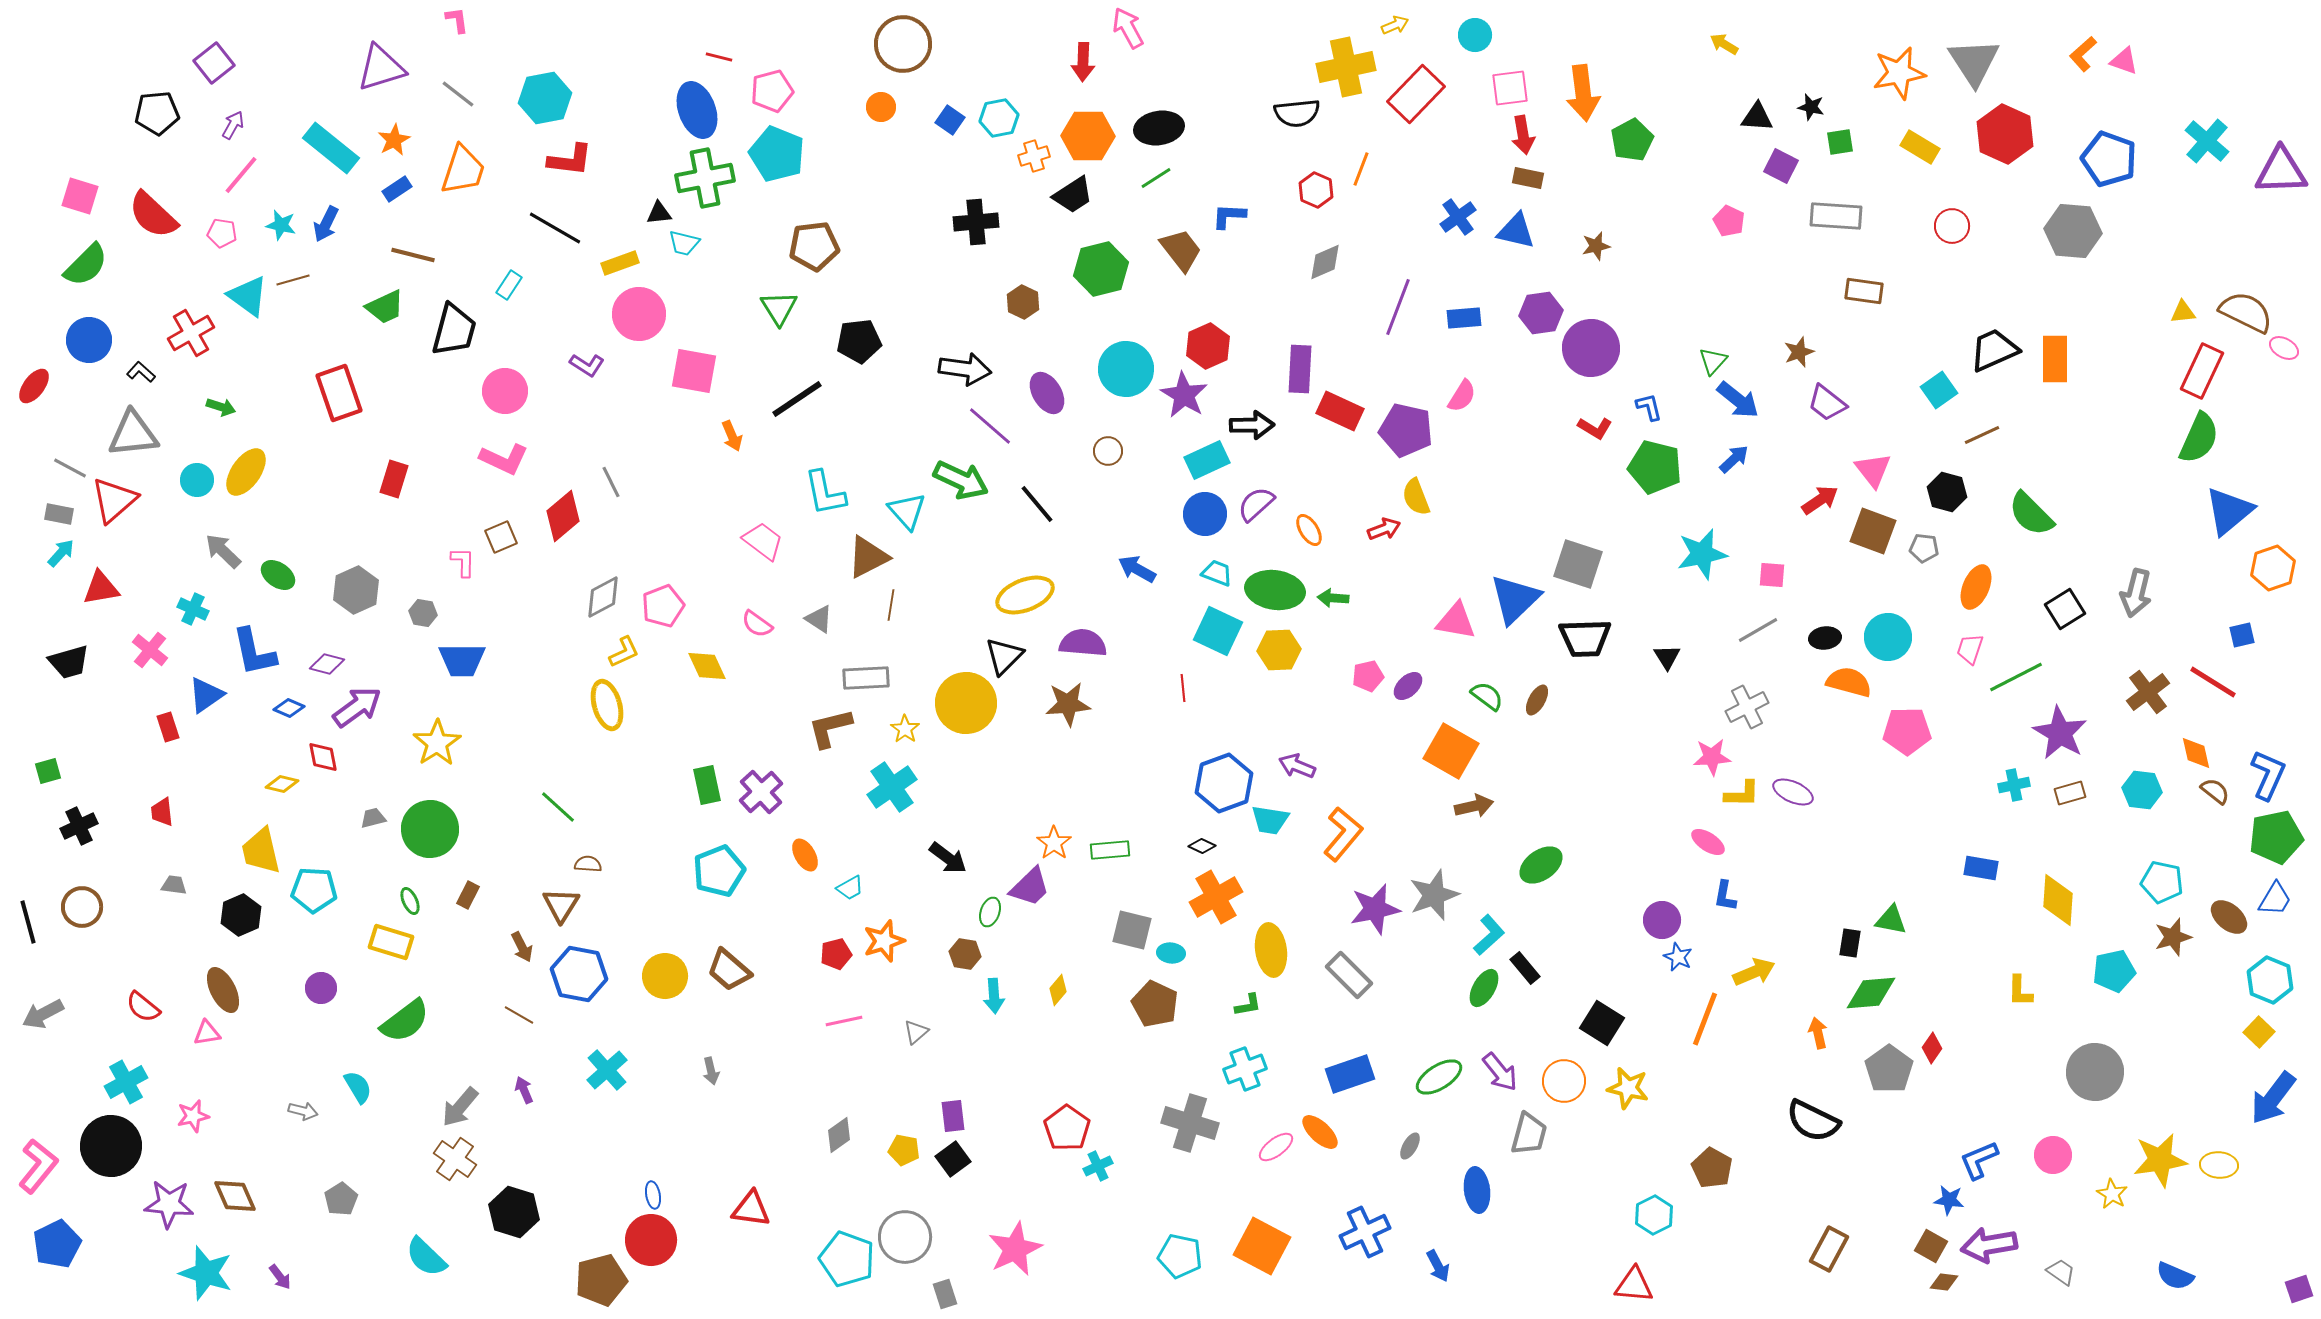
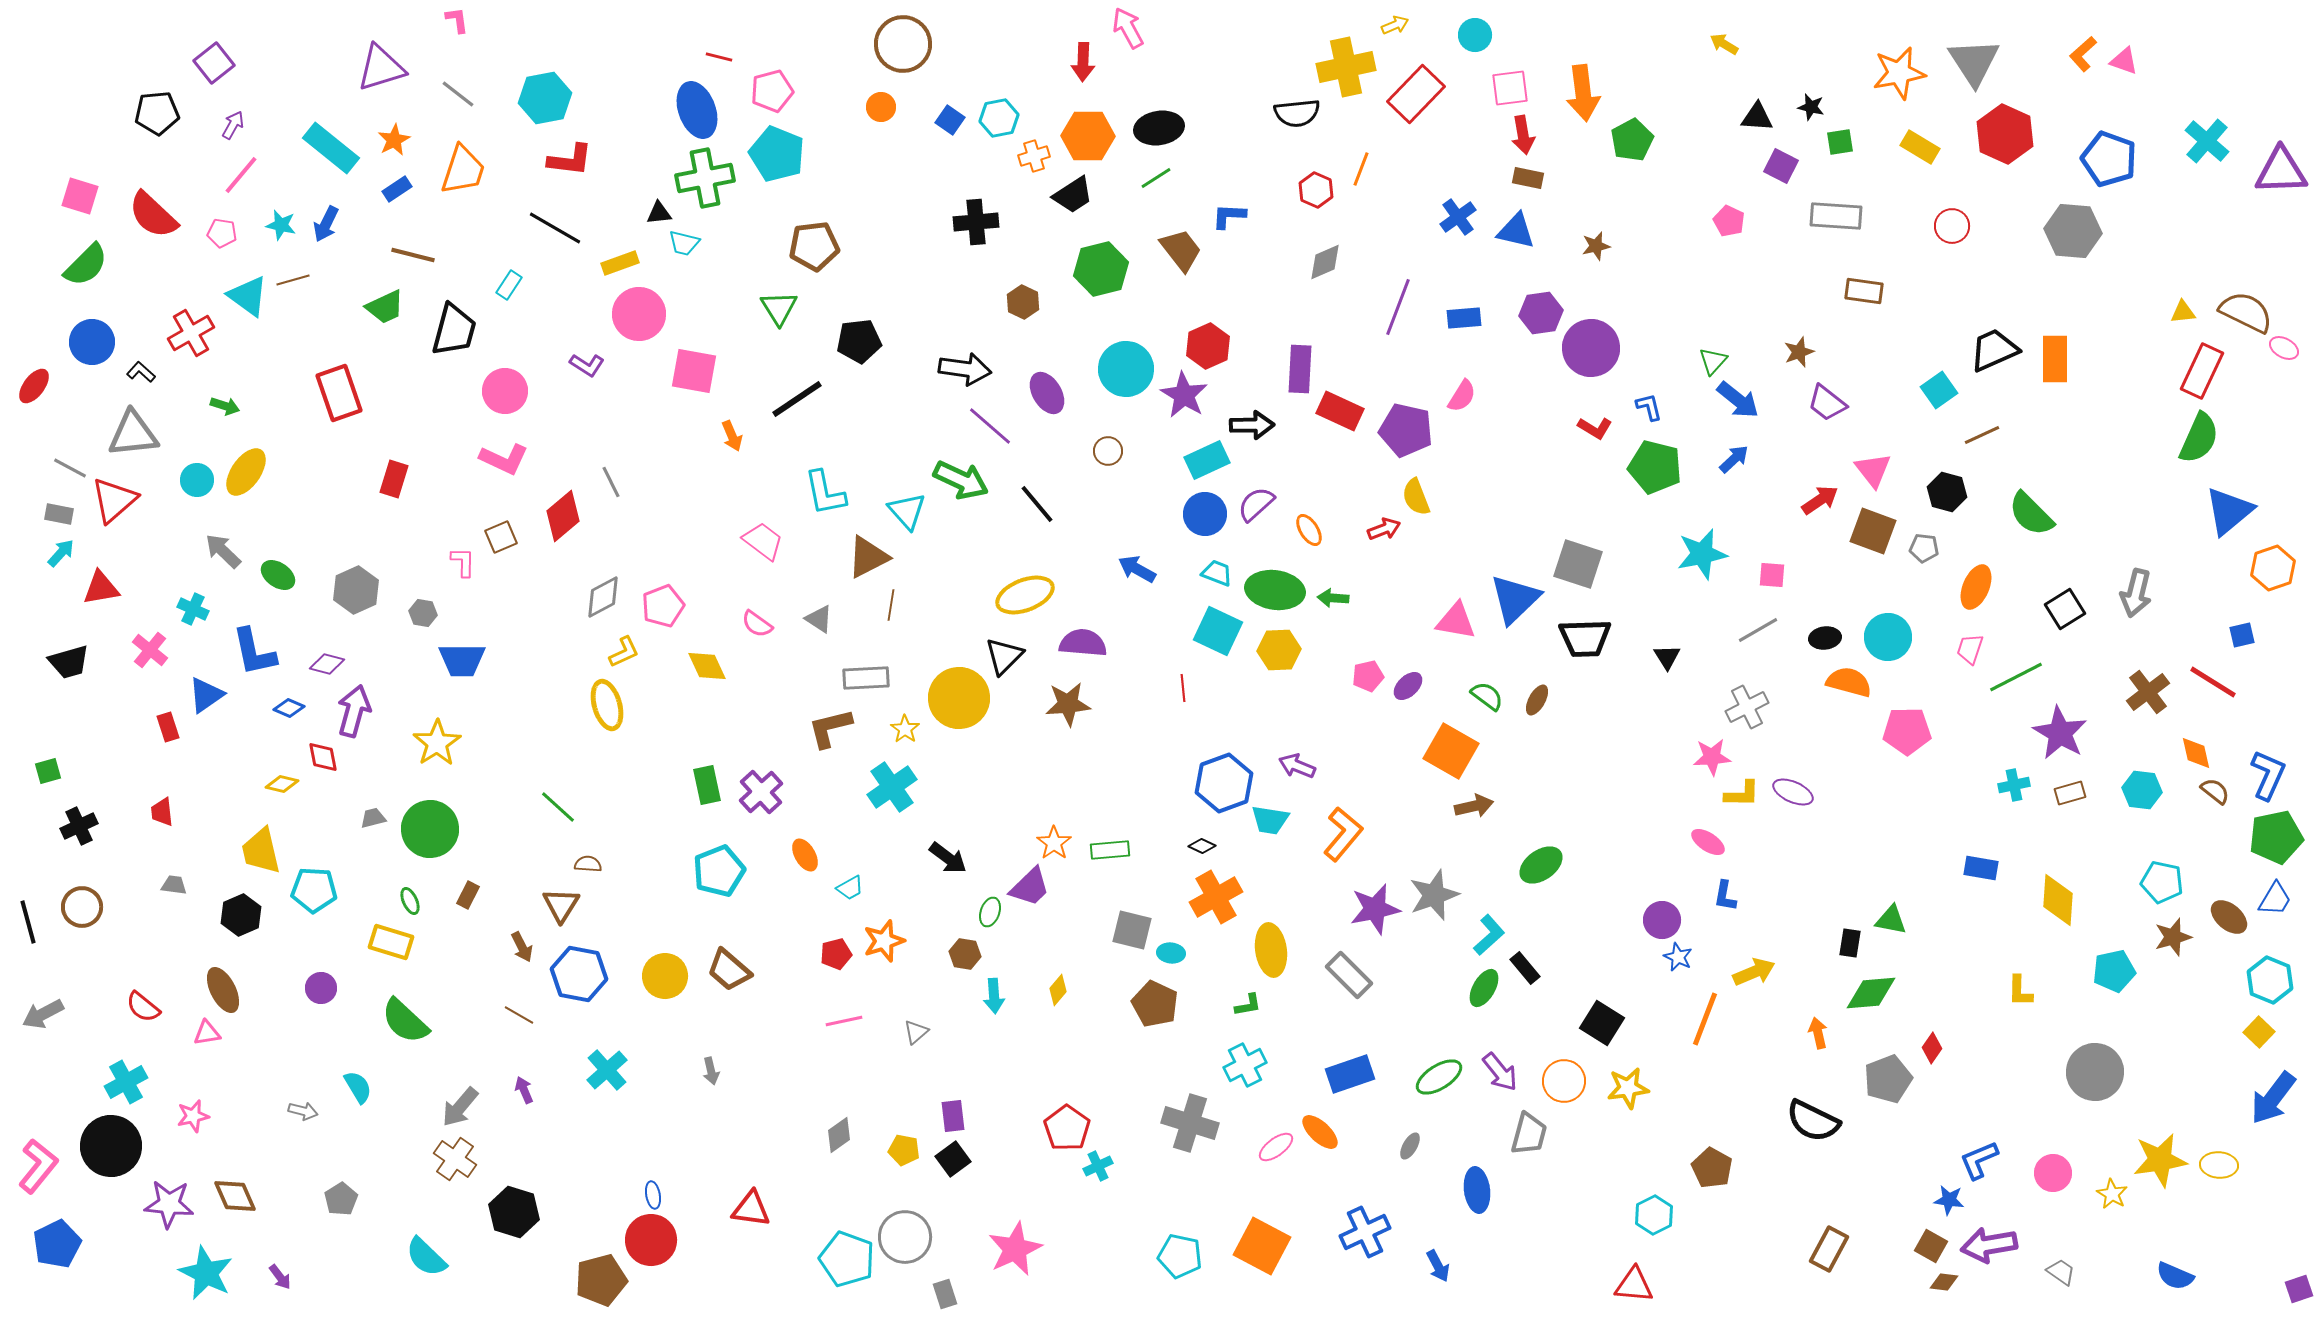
blue circle at (89, 340): moved 3 px right, 2 px down
green arrow at (221, 407): moved 4 px right, 1 px up
yellow circle at (966, 703): moved 7 px left, 5 px up
purple arrow at (357, 707): moved 3 px left, 4 px down; rotated 39 degrees counterclockwise
green semicircle at (405, 1021): rotated 80 degrees clockwise
cyan cross at (1245, 1069): moved 4 px up; rotated 6 degrees counterclockwise
gray pentagon at (1889, 1069): moved 1 px left, 10 px down; rotated 15 degrees clockwise
yellow star at (1628, 1088): rotated 21 degrees counterclockwise
pink circle at (2053, 1155): moved 18 px down
cyan star at (206, 1273): rotated 8 degrees clockwise
